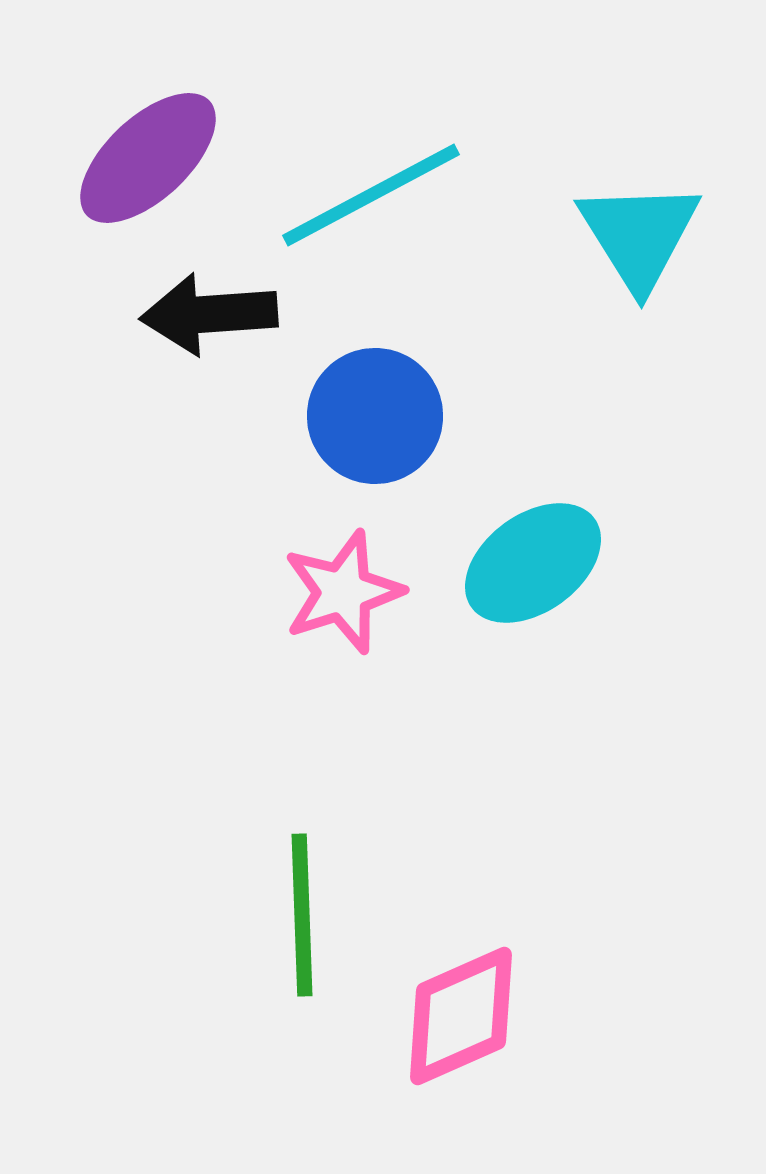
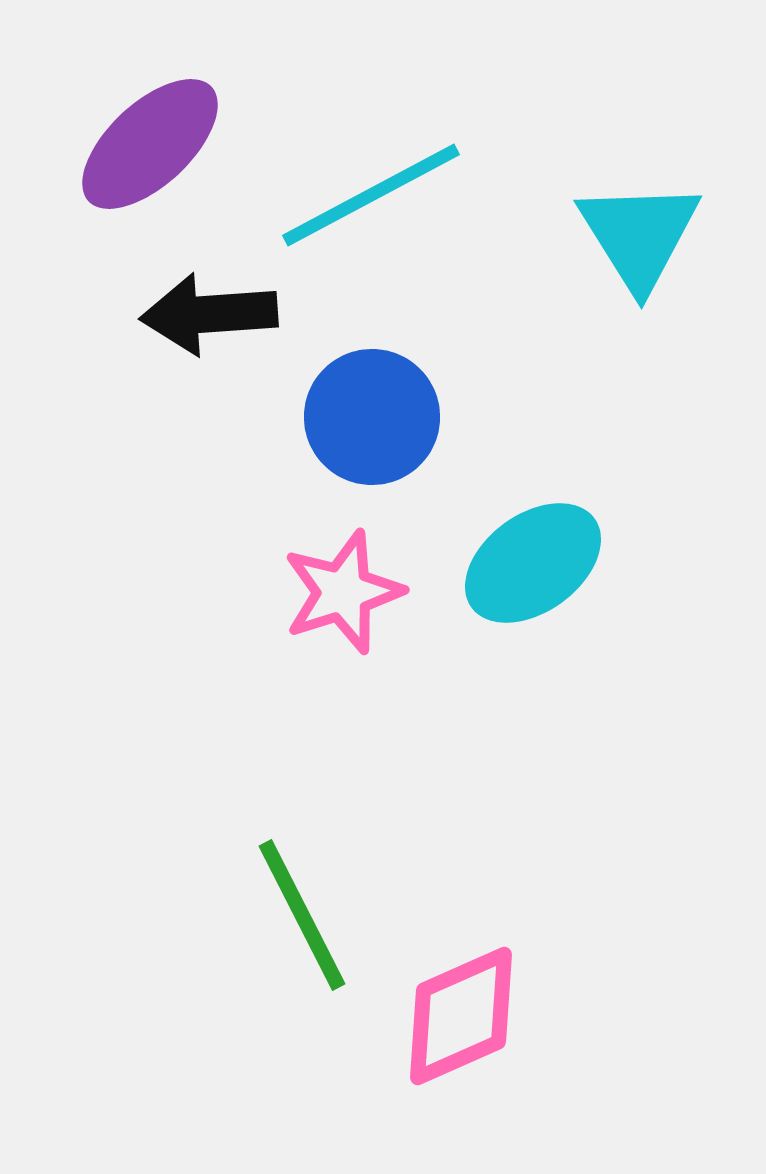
purple ellipse: moved 2 px right, 14 px up
blue circle: moved 3 px left, 1 px down
green line: rotated 25 degrees counterclockwise
